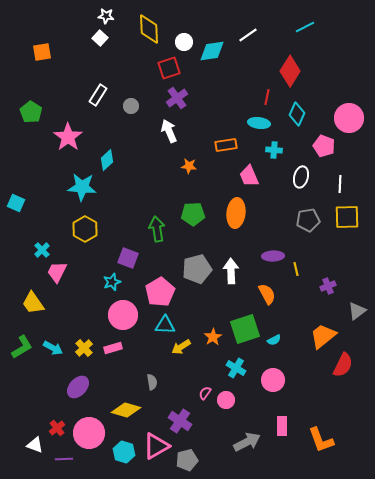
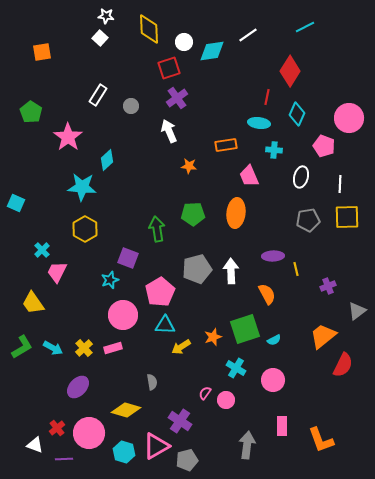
cyan star at (112, 282): moved 2 px left, 2 px up
orange star at (213, 337): rotated 12 degrees clockwise
gray arrow at (247, 442): moved 3 px down; rotated 56 degrees counterclockwise
